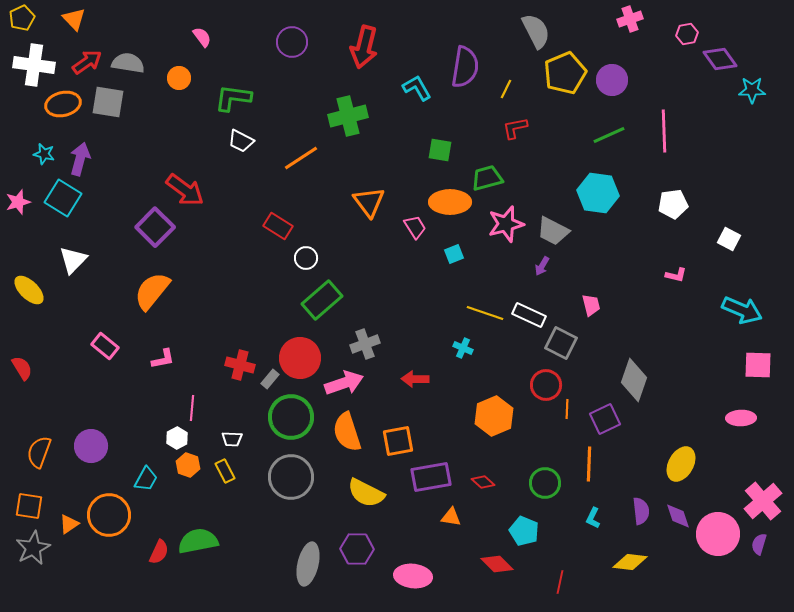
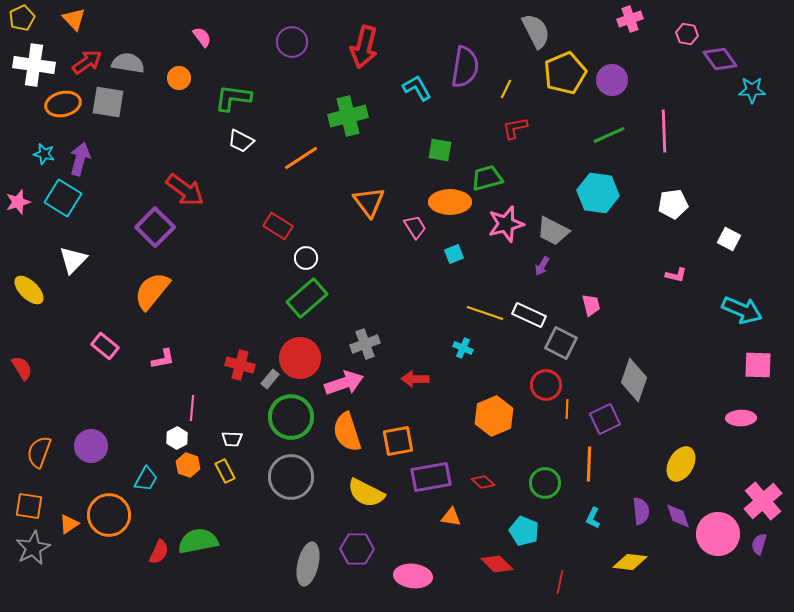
pink hexagon at (687, 34): rotated 20 degrees clockwise
green rectangle at (322, 300): moved 15 px left, 2 px up
